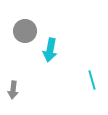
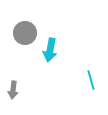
gray circle: moved 2 px down
cyan line: moved 1 px left
